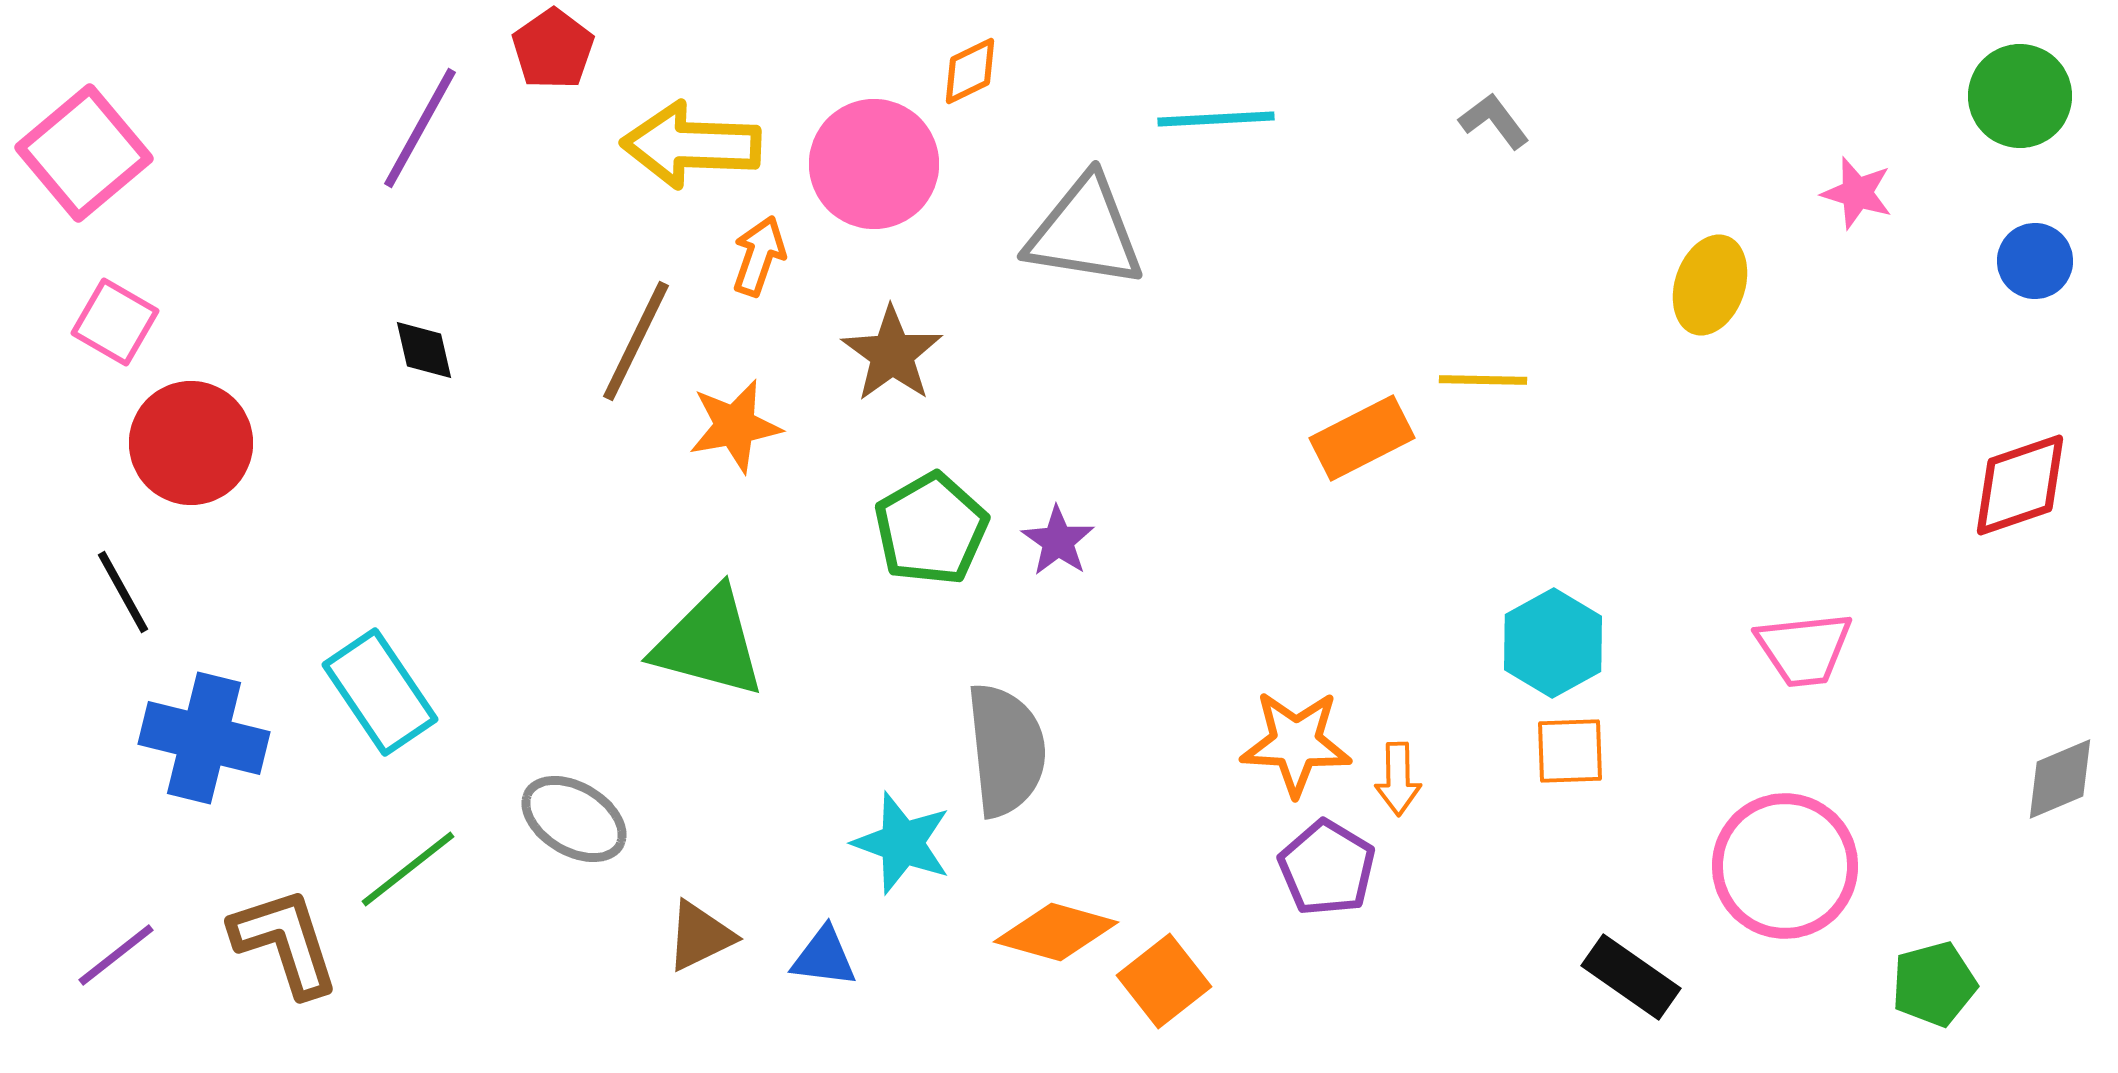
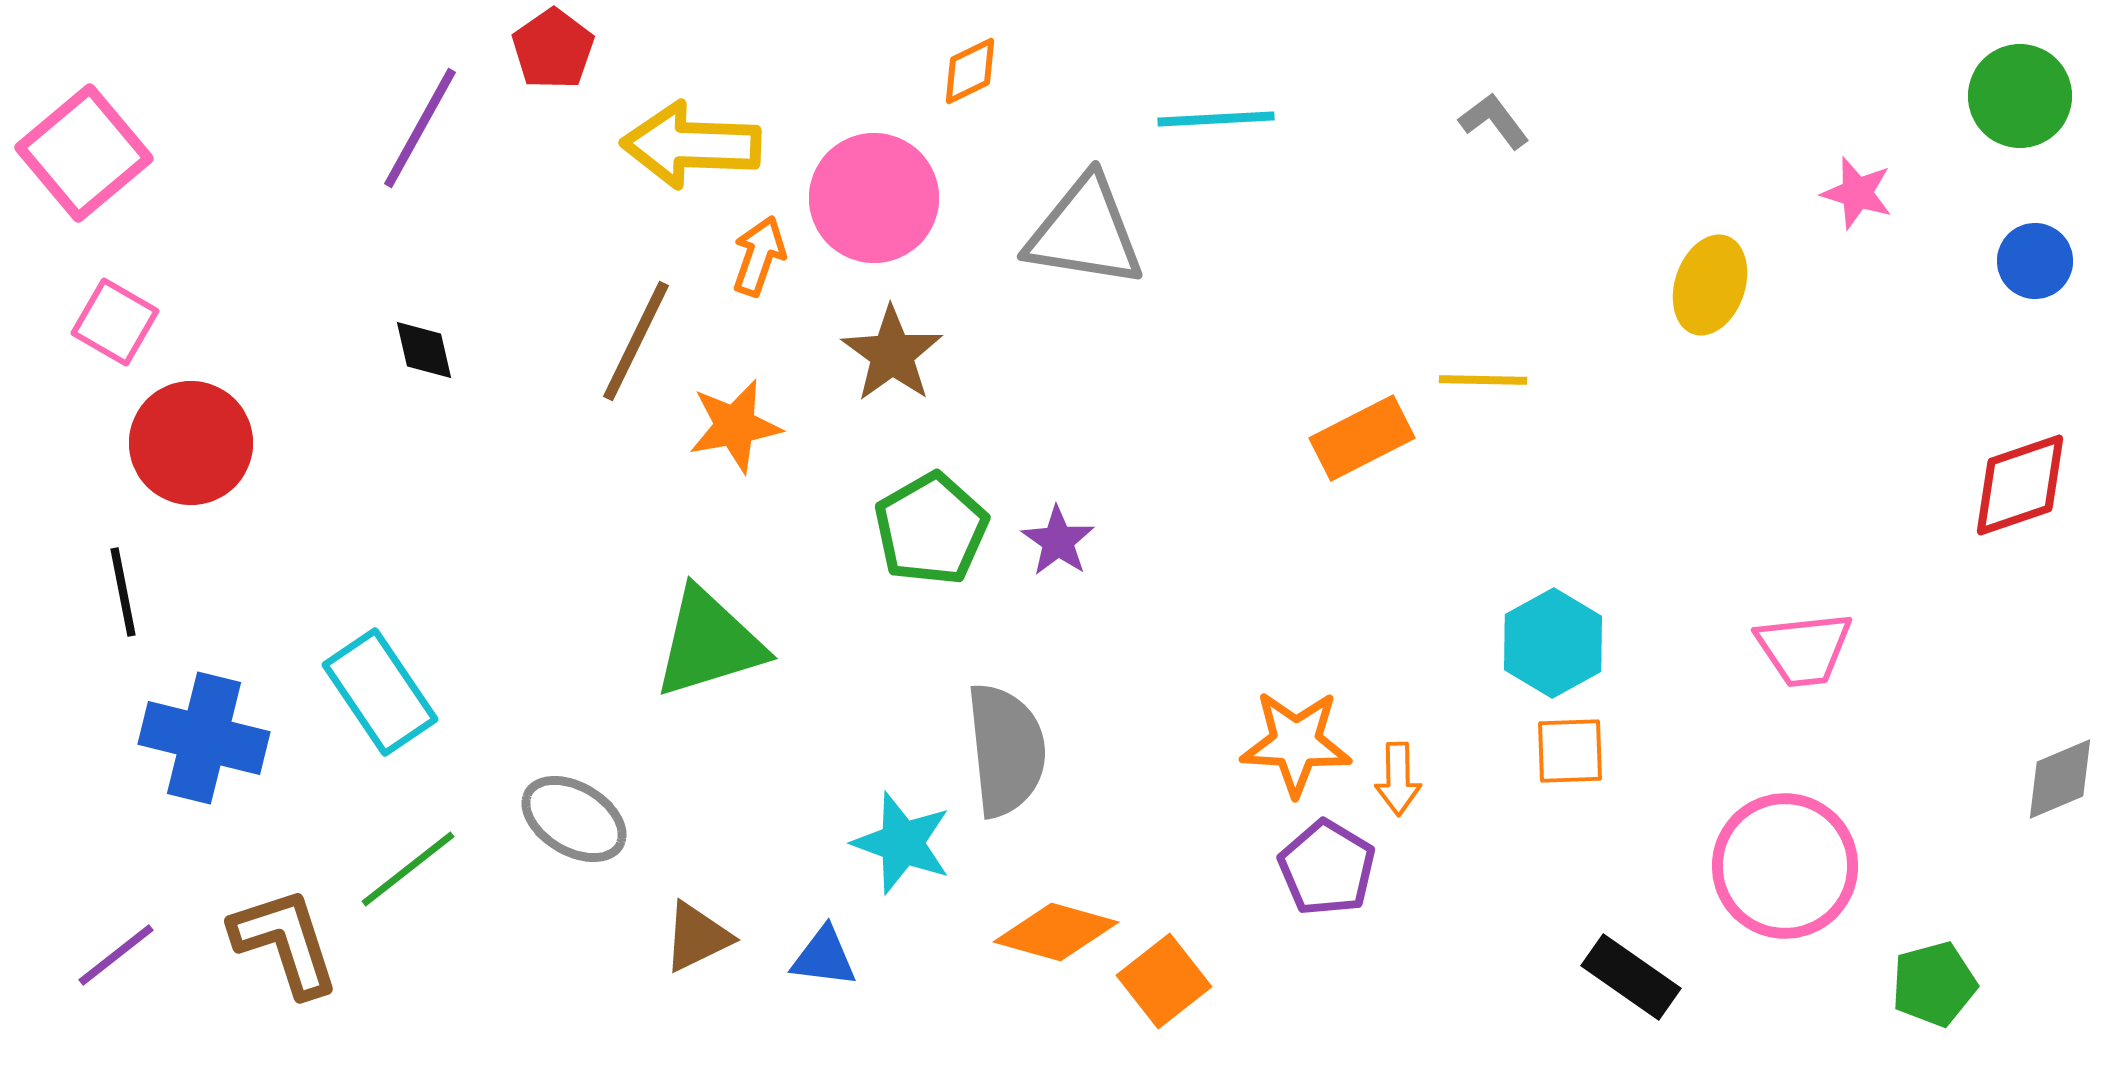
pink circle at (874, 164): moved 34 px down
black line at (123, 592): rotated 18 degrees clockwise
green triangle at (709, 643): rotated 32 degrees counterclockwise
brown triangle at (700, 936): moved 3 px left, 1 px down
